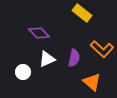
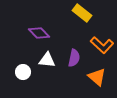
orange L-shape: moved 4 px up
white triangle: moved 1 px down; rotated 30 degrees clockwise
orange triangle: moved 5 px right, 5 px up
